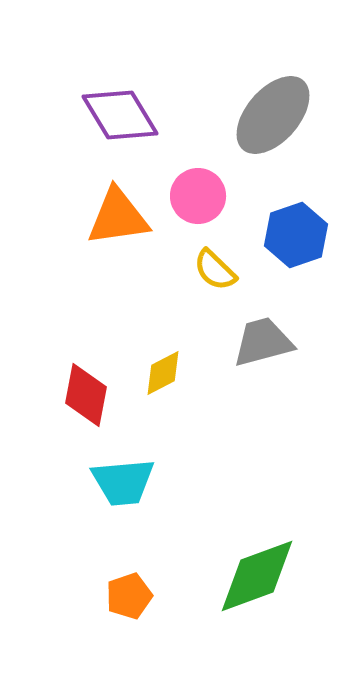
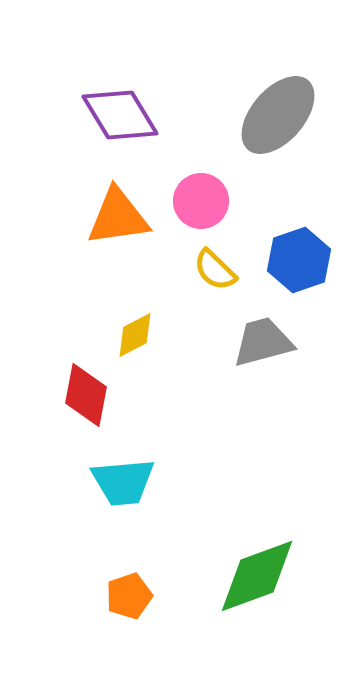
gray ellipse: moved 5 px right
pink circle: moved 3 px right, 5 px down
blue hexagon: moved 3 px right, 25 px down
yellow diamond: moved 28 px left, 38 px up
